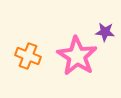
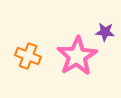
pink star: rotated 9 degrees clockwise
